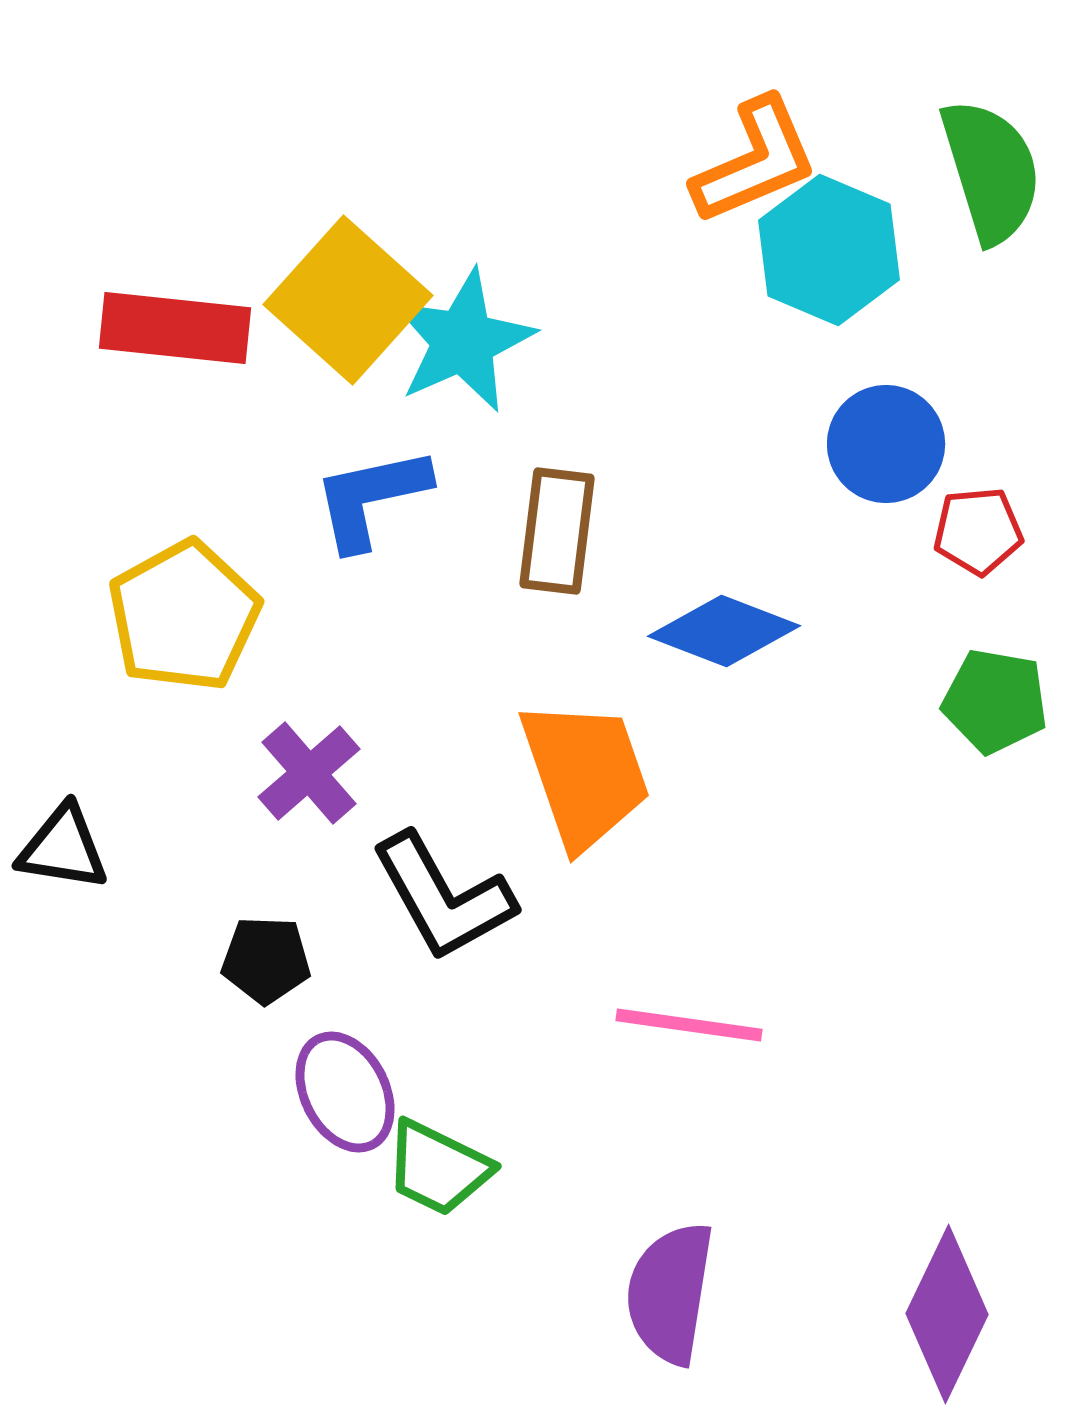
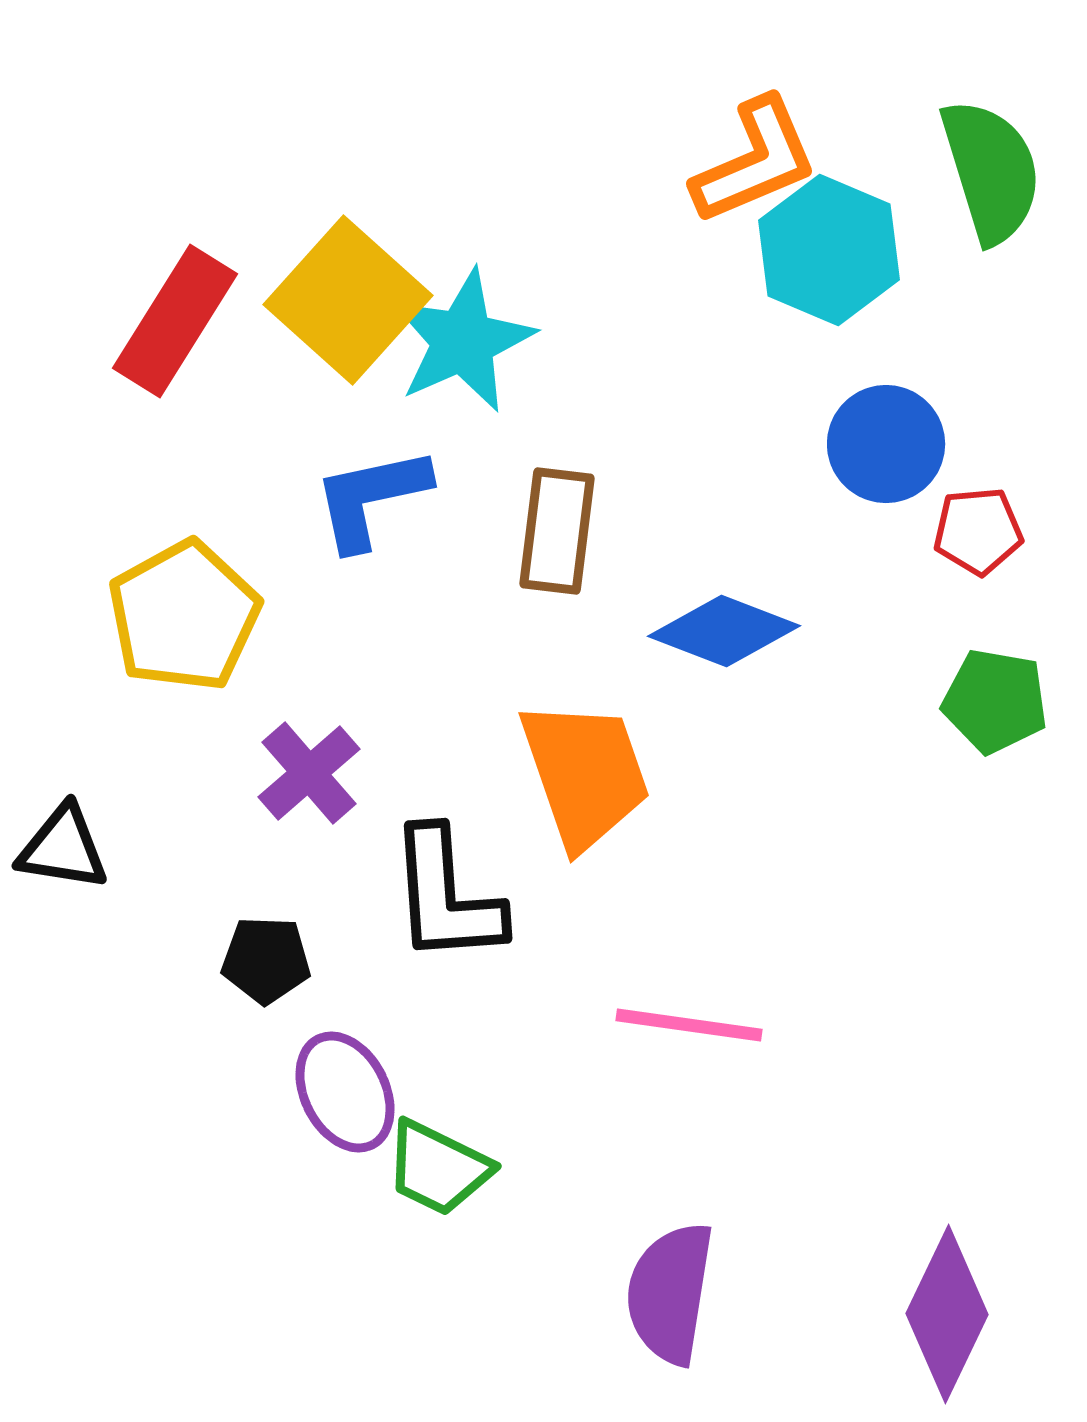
red rectangle: moved 7 px up; rotated 64 degrees counterclockwise
black L-shape: moved 3 px right, 1 px up; rotated 25 degrees clockwise
